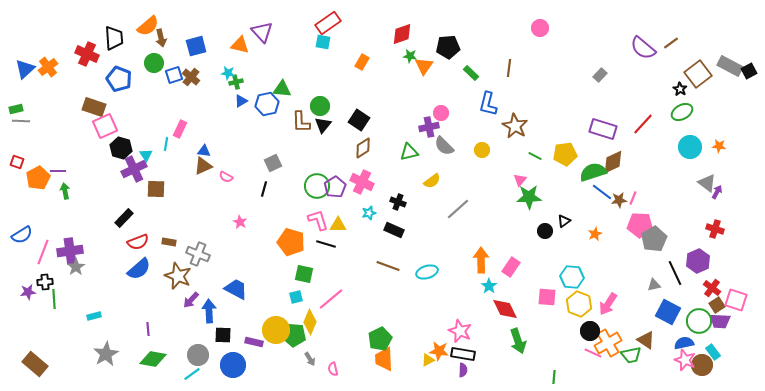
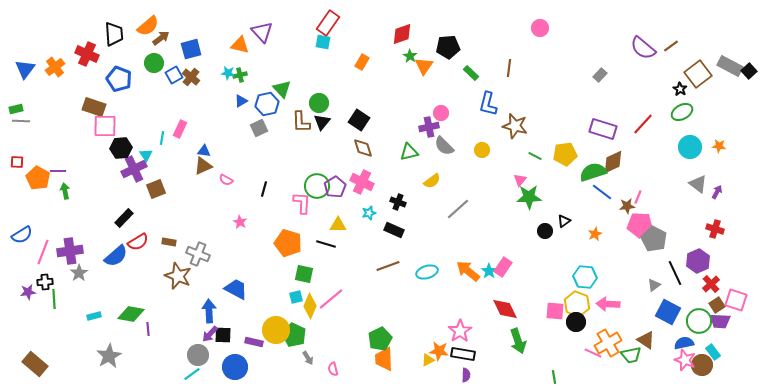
red rectangle at (328, 23): rotated 20 degrees counterclockwise
black trapezoid at (114, 38): moved 4 px up
brown arrow at (161, 38): rotated 114 degrees counterclockwise
brown line at (671, 43): moved 3 px down
blue square at (196, 46): moved 5 px left, 3 px down
green star at (410, 56): rotated 24 degrees clockwise
orange cross at (48, 67): moved 7 px right
blue triangle at (25, 69): rotated 10 degrees counterclockwise
black square at (749, 71): rotated 14 degrees counterclockwise
blue square at (174, 75): rotated 12 degrees counterclockwise
green cross at (236, 82): moved 4 px right, 7 px up
green triangle at (282, 89): rotated 42 degrees clockwise
green circle at (320, 106): moved 1 px left, 3 px up
black triangle at (323, 125): moved 1 px left, 3 px up
pink square at (105, 126): rotated 25 degrees clockwise
brown star at (515, 126): rotated 15 degrees counterclockwise
cyan line at (166, 144): moved 4 px left, 6 px up
black hexagon at (121, 148): rotated 20 degrees counterclockwise
brown diamond at (363, 148): rotated 75 degrees counterclockwise
red square at (17, 162): rotated 16 degrees counterclockwise
gray square at (273, 163): moved 14 px left, 35 px up
pink semicircle at (226, 177): moved 3 px down
orange pentagon at (38, 178): rotated 15 degrees counterclockwise
gray triangle at (707, 183): moved 9 px left, 1 px down
brown square at (156, 189): rotated 24 degrees counterclockwise
pink line at (633, 198): moved 5 px right, 1 px up
brown star at (619, 200): moved 8 px right, 6 px down
pink L-shape at (318, 220): moved 16 px left, 17 px up; rotated 20 degrees clockwise
gray pentagon at (654, 239): rotated 15 degrees counterclockwise
red semicircle at (138, 242): rotated 10 degrees counterclockwise
orange pentagon at (291, 242): moved 3 px left, 1 px down
orange arrow at (481, 260): moved 13 px left, 11 px down; rotated 50 degrees counterclockwise
brown line at (388, 266): rotated 40 degrees counterclockwise
gray star at (76, 267): moved 3 px right, 6 px down
pink rectangle at (511, 267): moved 8 px left
blue semicircle at (139, 269): moved 23 px left, 13 px up
cyan hexagon at (572, 277): moved 13 px right
gray triangle at (654, 285): rotated 24 degrees counterclockwise
cyan star at (489, 286): moved 15 px up
red cross at (712, 288): moved 1 px left, 4 px up; rotated 12 degrees clockwise
pink square at (547, 297): moved 8 px right, 14 px down
purple arrow at (191, 300): moved 19 px right, 34 px down
yellow hexagon at (579, 304): moved 2 px left
pink arrow at (608, 304): rotated 60 degrees clockwise
yellow diamond at (310, 322): moved 16 px up
pink star at (460, 331): rotated 15 degrees clockwise
black circle at (590, 331): moved 14 px left, 9 px up
green pentagon at (294, 335): rotated 20 degrees clockwise
gray star at (106, 354): moved 3 px right, 2 px down
green diamond at (153, 359): moved 22 px left, 45 px up
gray arrow at (310, 359): moved 2 px left, 1 px up
blue circle at (233, 365): moved 2 px right, 2 px down
purple semicircle at (463, 370): moved 3 px right, 5 px down
green line at (554, 377): rotated 16 degrees counterclockwise
